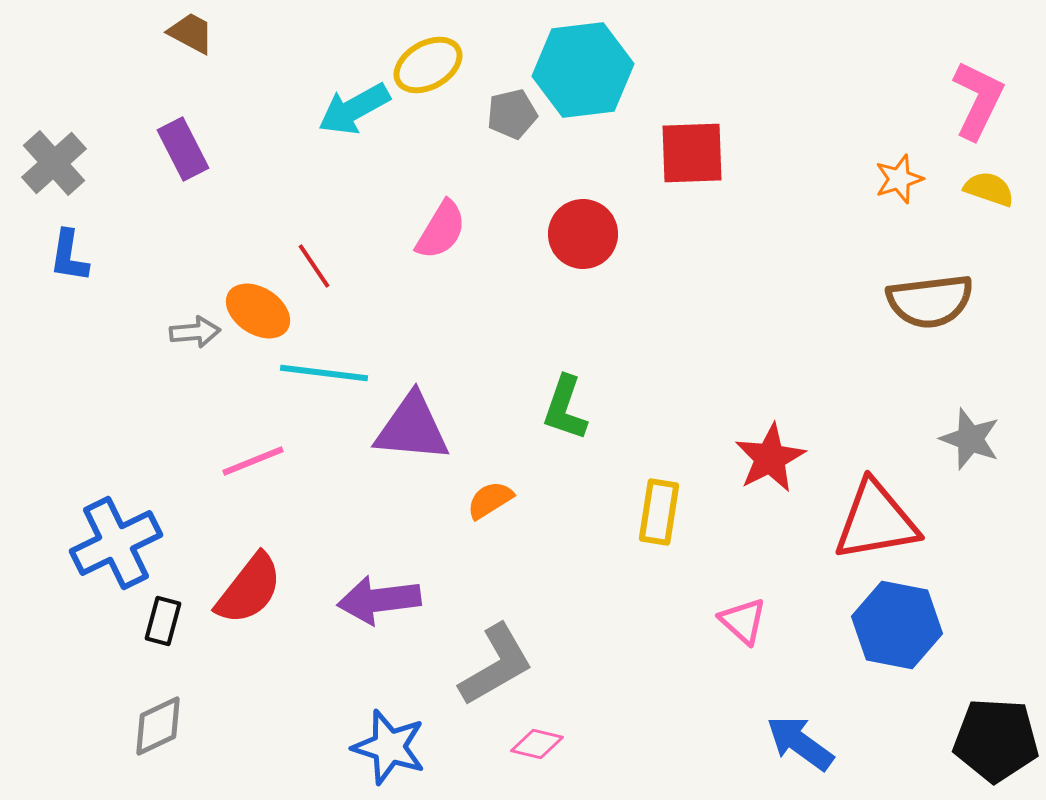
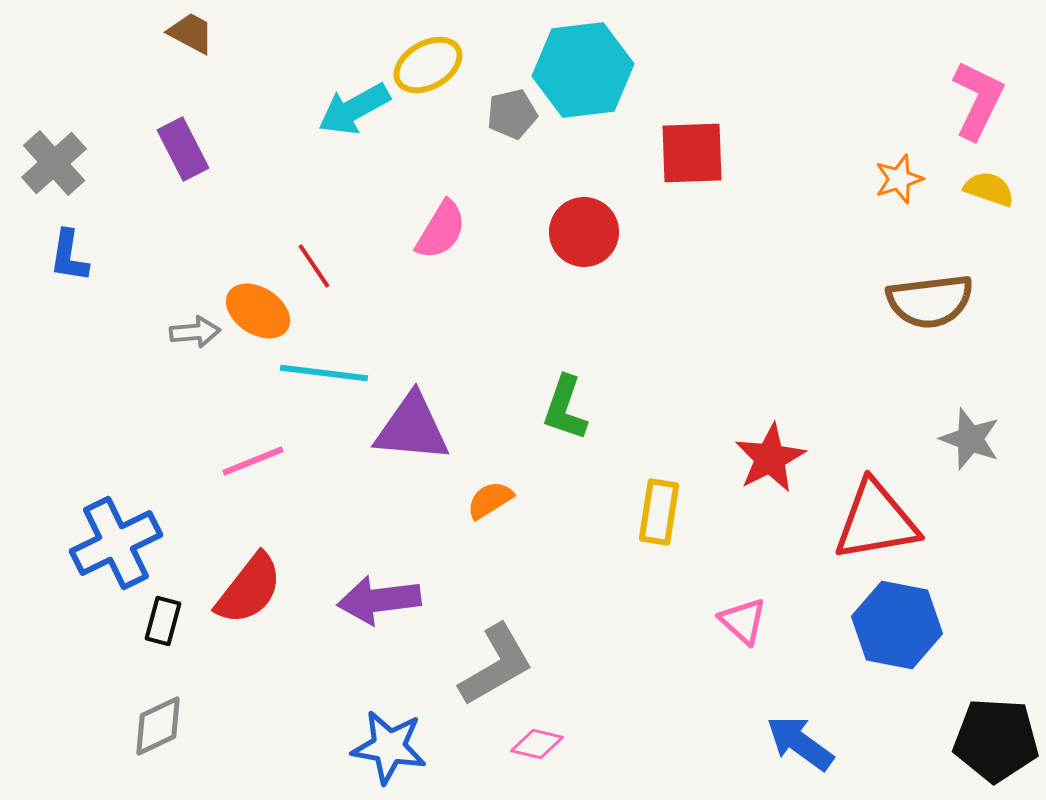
red circle: moved 1 px right, 2 px up
blue star: rotated 8 degrees counterclockwise
